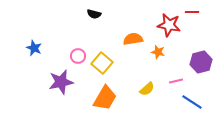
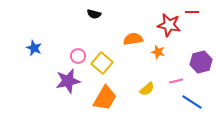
purple star: moved 7 px right, 1 px up
